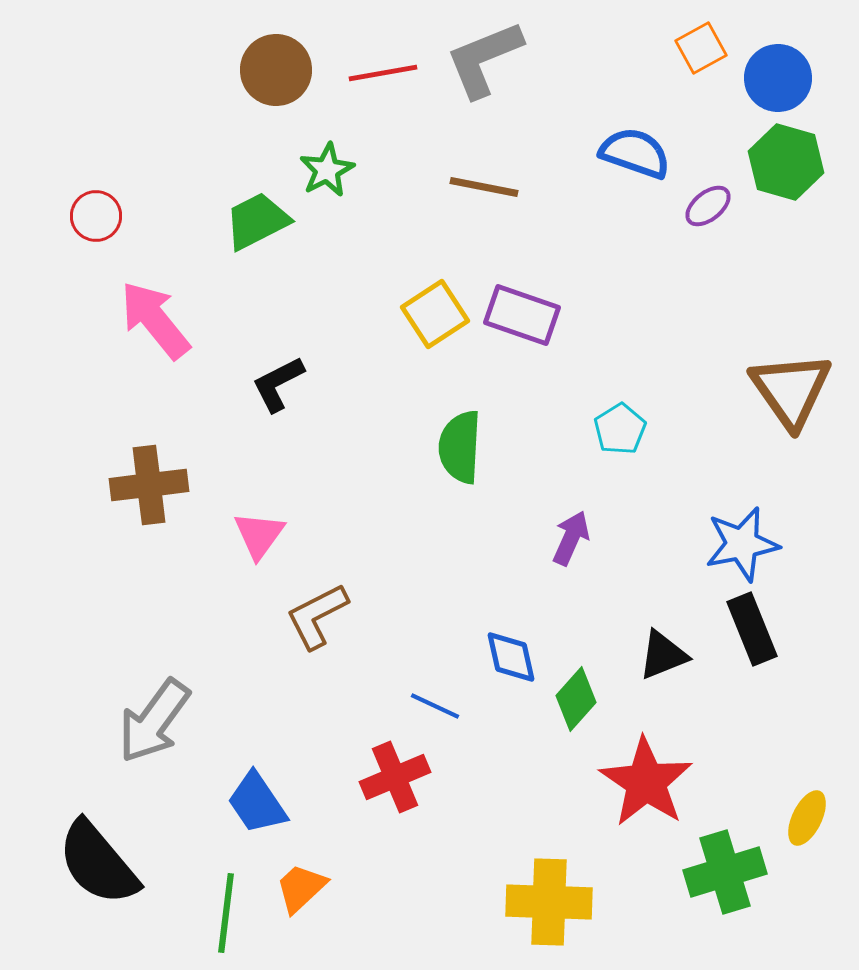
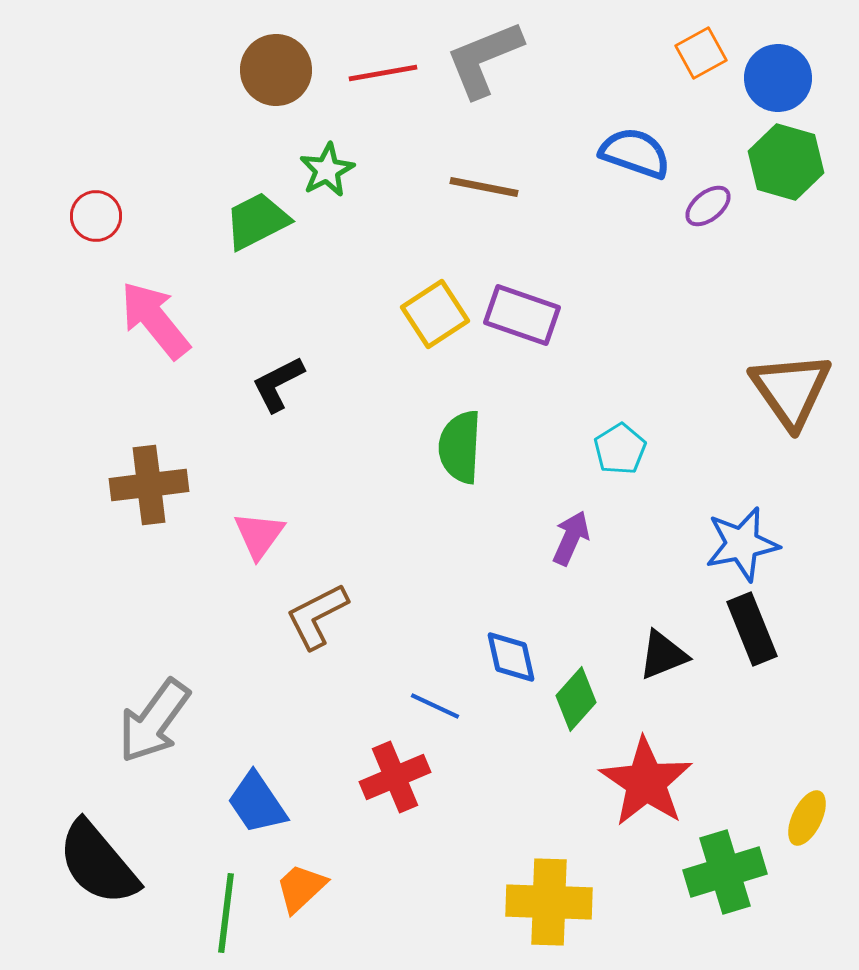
orange square: moved 5 px down
cyan pentagon: moved 20 px down
